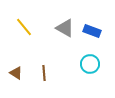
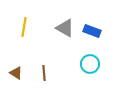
yellow line: rotated 48 degrees clockwise
